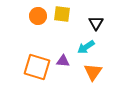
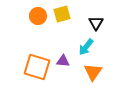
yellow square: rotated 24 degrees counterclockwise
cyan arrow: rotated 18 degrees counterclockwise
